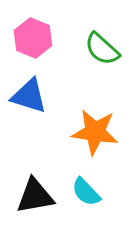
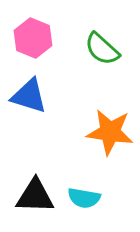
orange star: moved 15 px right
cyan semicircle: moved 2 px left, 6 px down; rotated 36 degrees counterclockwise
black triangle: rotated 12 degrees clockwise
